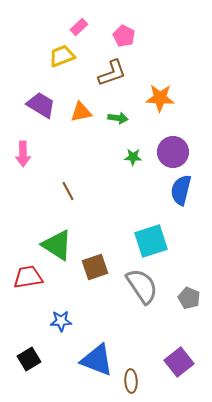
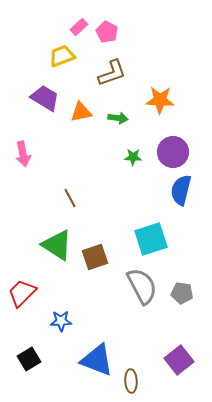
pink pentagon: moved 17 px left, 4 px up
orange star: moved 2 px down
purple trapezoid: moved 4 px right, 7 px up
pink arrow: rotated 10 degrees counterclockwise
brown line: moved 2 px right, 7 px down
cyan square: moved 2 px up
brown square: moved 10 px up
red trapezoid: moved 6 px left, 16 px down; rotated 36 degrees counterclockwise
gray semicircle: rotated 6 degrees clockwise
gray pentagon: moved 7 px left, 5 px up; rotated 15 degrees counterclockwise
purple square: moved 2 px up
